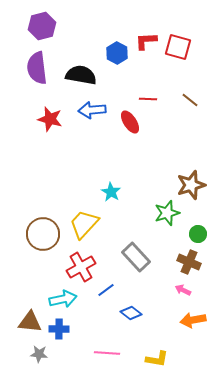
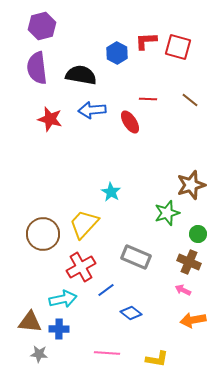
gray rectangle: rotated 24 degrees counterclockwise
